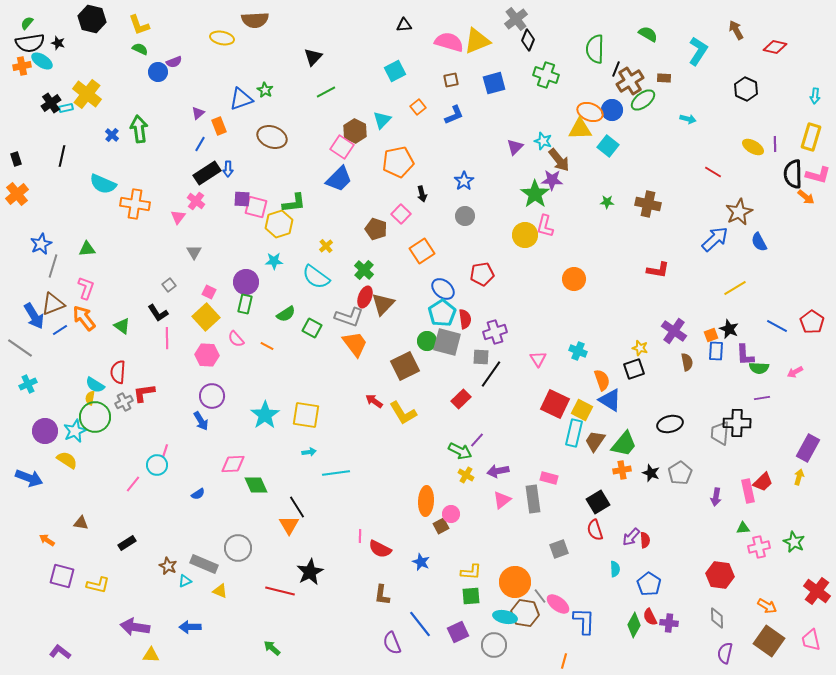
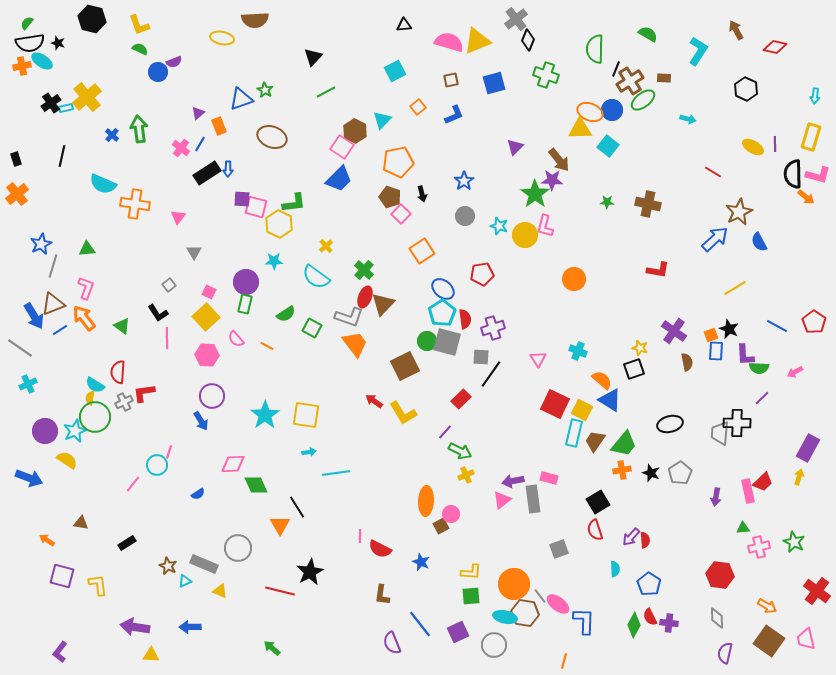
yellow cross at (87, 94): moved 3 px down; rotated 12 degrees clockwise
cyan star at (543, 141): moved 44 px left, 85 px down
pink cross at (196, 201): moved 15 px left, 53 px up
yellow hexagon at (279, 224): rotated 16 degrees counterclockwise
brown pentagon at (376, 229): moved 14 px right, 32 px up
red pentagon at (812, 322): moved 2 px right
purple cross at (495, 332): moved 2 px left, 4 px up
orange semicircle at (602, 380): rotated 30 degrees counterclockwise
purple line at (762, 398): rotated 35 degrees counterclockwise
purple line at (477, 440): moved 32 px left, 8 px up
pink line at (165, 451): moved 4 px right, 1 px down
purple arrow at (498, 471): moved 15 px right, 10 px down
yellow cross at (466, 475): rotated 35 degrees clockwise
orange triangle at (289, 525): moved 9 px left
orange circle at (515, 582): moved 1 px left, 2 px down
yellow L-shape at (98, 585): rotated 110 degrees counterclockwise
pink trapezoid at (811, 640): moved 5 px left, 1 px up
purple L-shape at (60, 652): rotated 90 degrees counterclockwise
